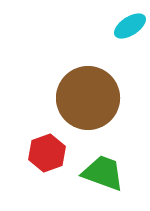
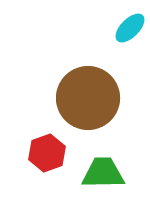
cyan ellipse: moved 2 px down; rotated 12 degrees counterclockwise
green trapezoid: rotated 21 degrees counterclockwise
